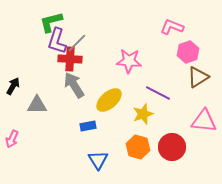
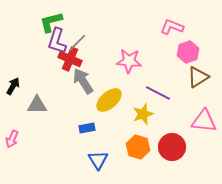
red cross: rotated 20 degrees clockwise
gray arrow: moved 9 px right, 4 px up
blue rectangle: moved 1 px left, 2 px down
